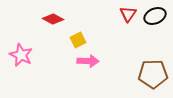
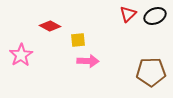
red triangle: rotated 12 degrees clockwise
red diamond: moved 3 px left, 7 px down
yellow square: rotated 21 degrees clockwise
pink star: rotated 15 degrees clockwise
brown pentagon: moved 2 px left, 2 px up
